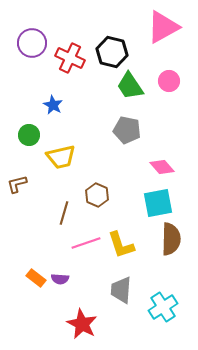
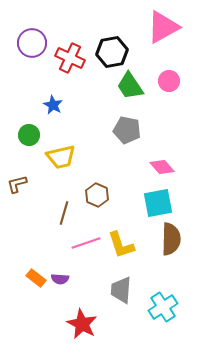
black hexagon: rotated 24 degrees counterclockwise
